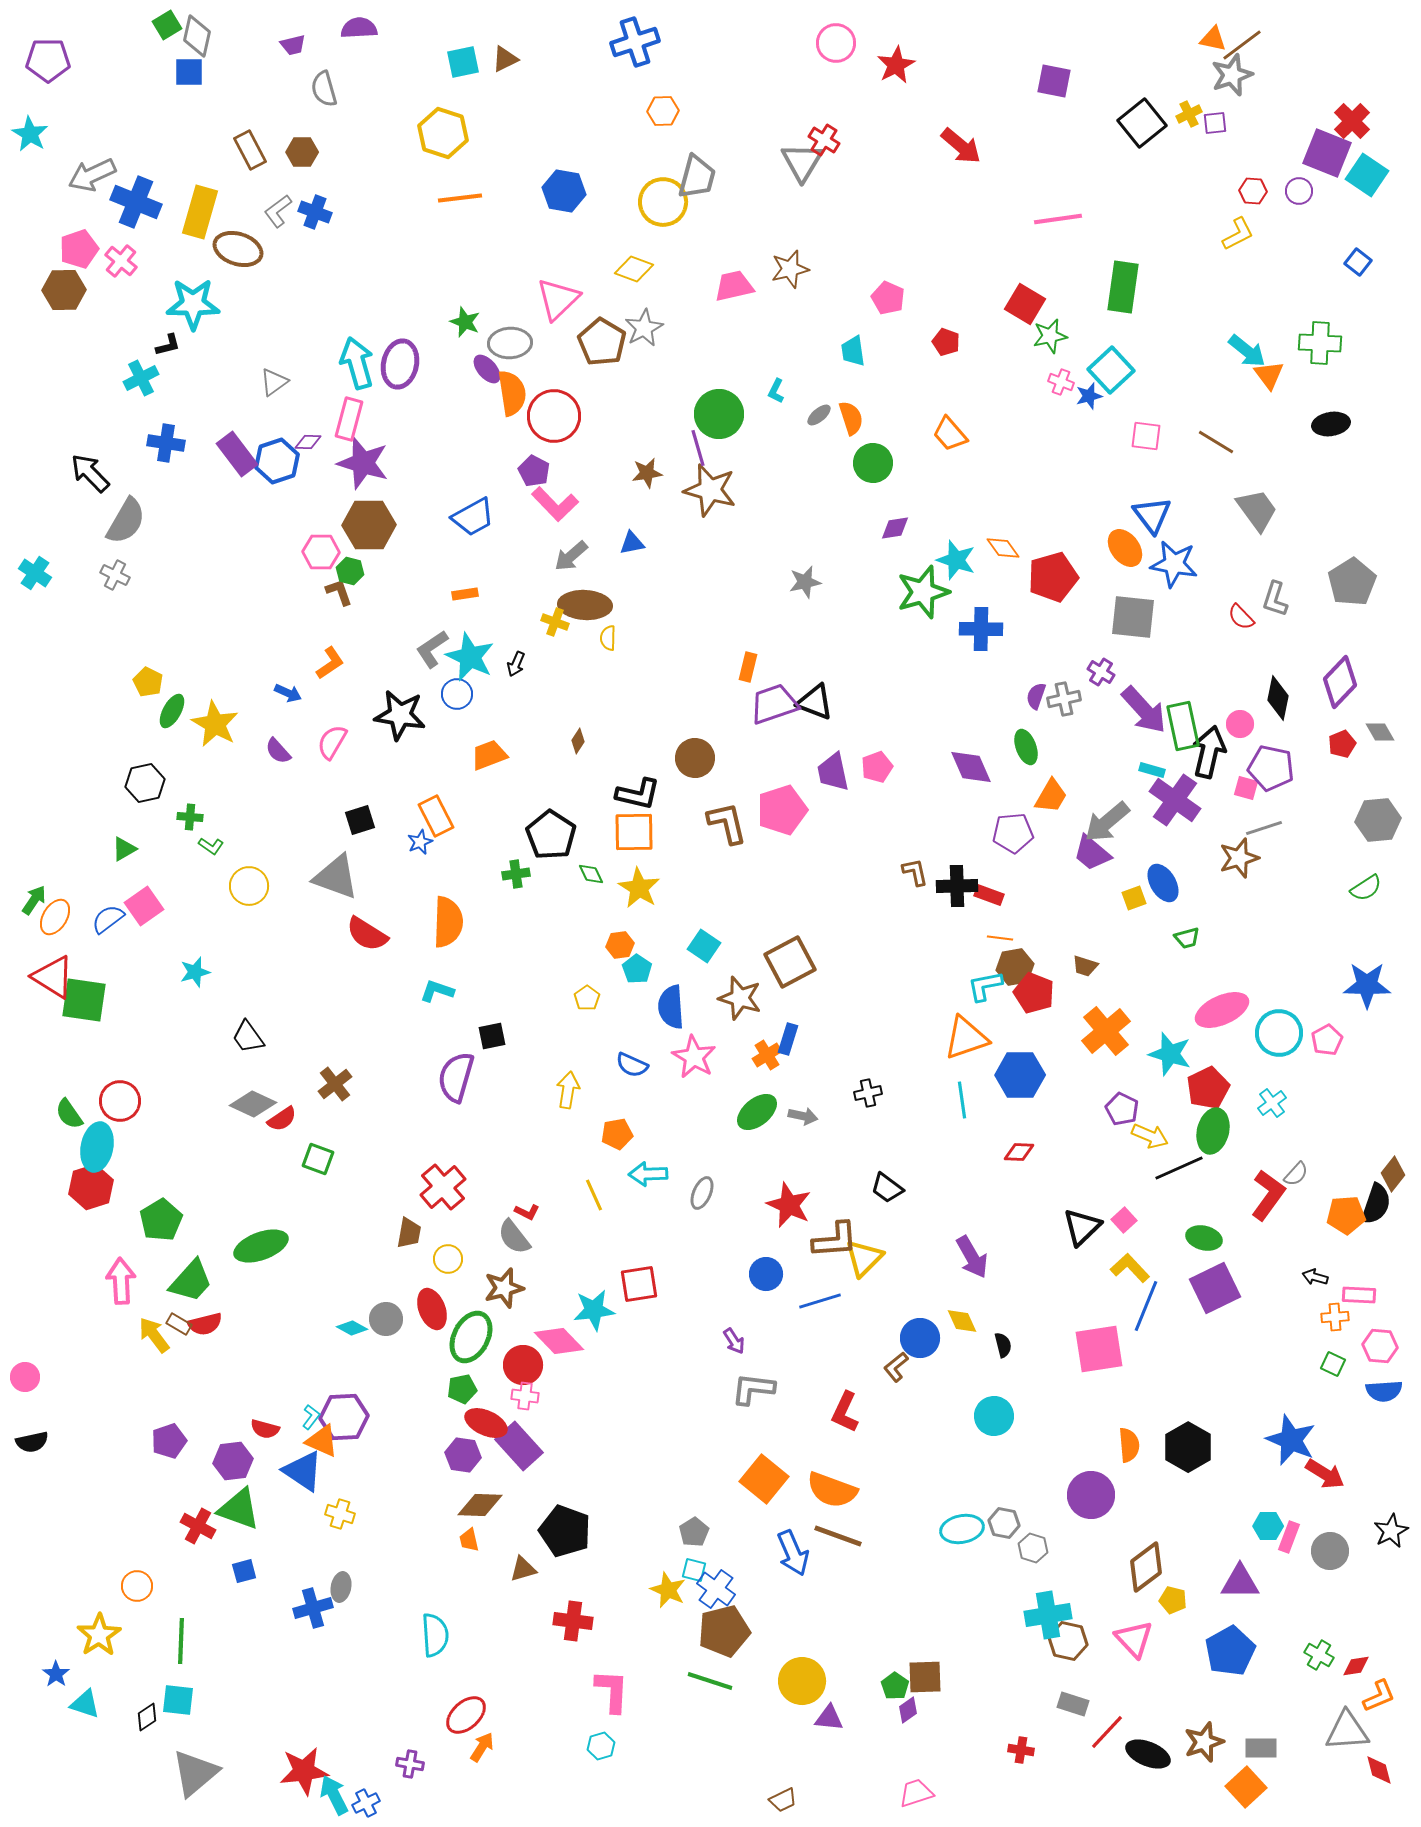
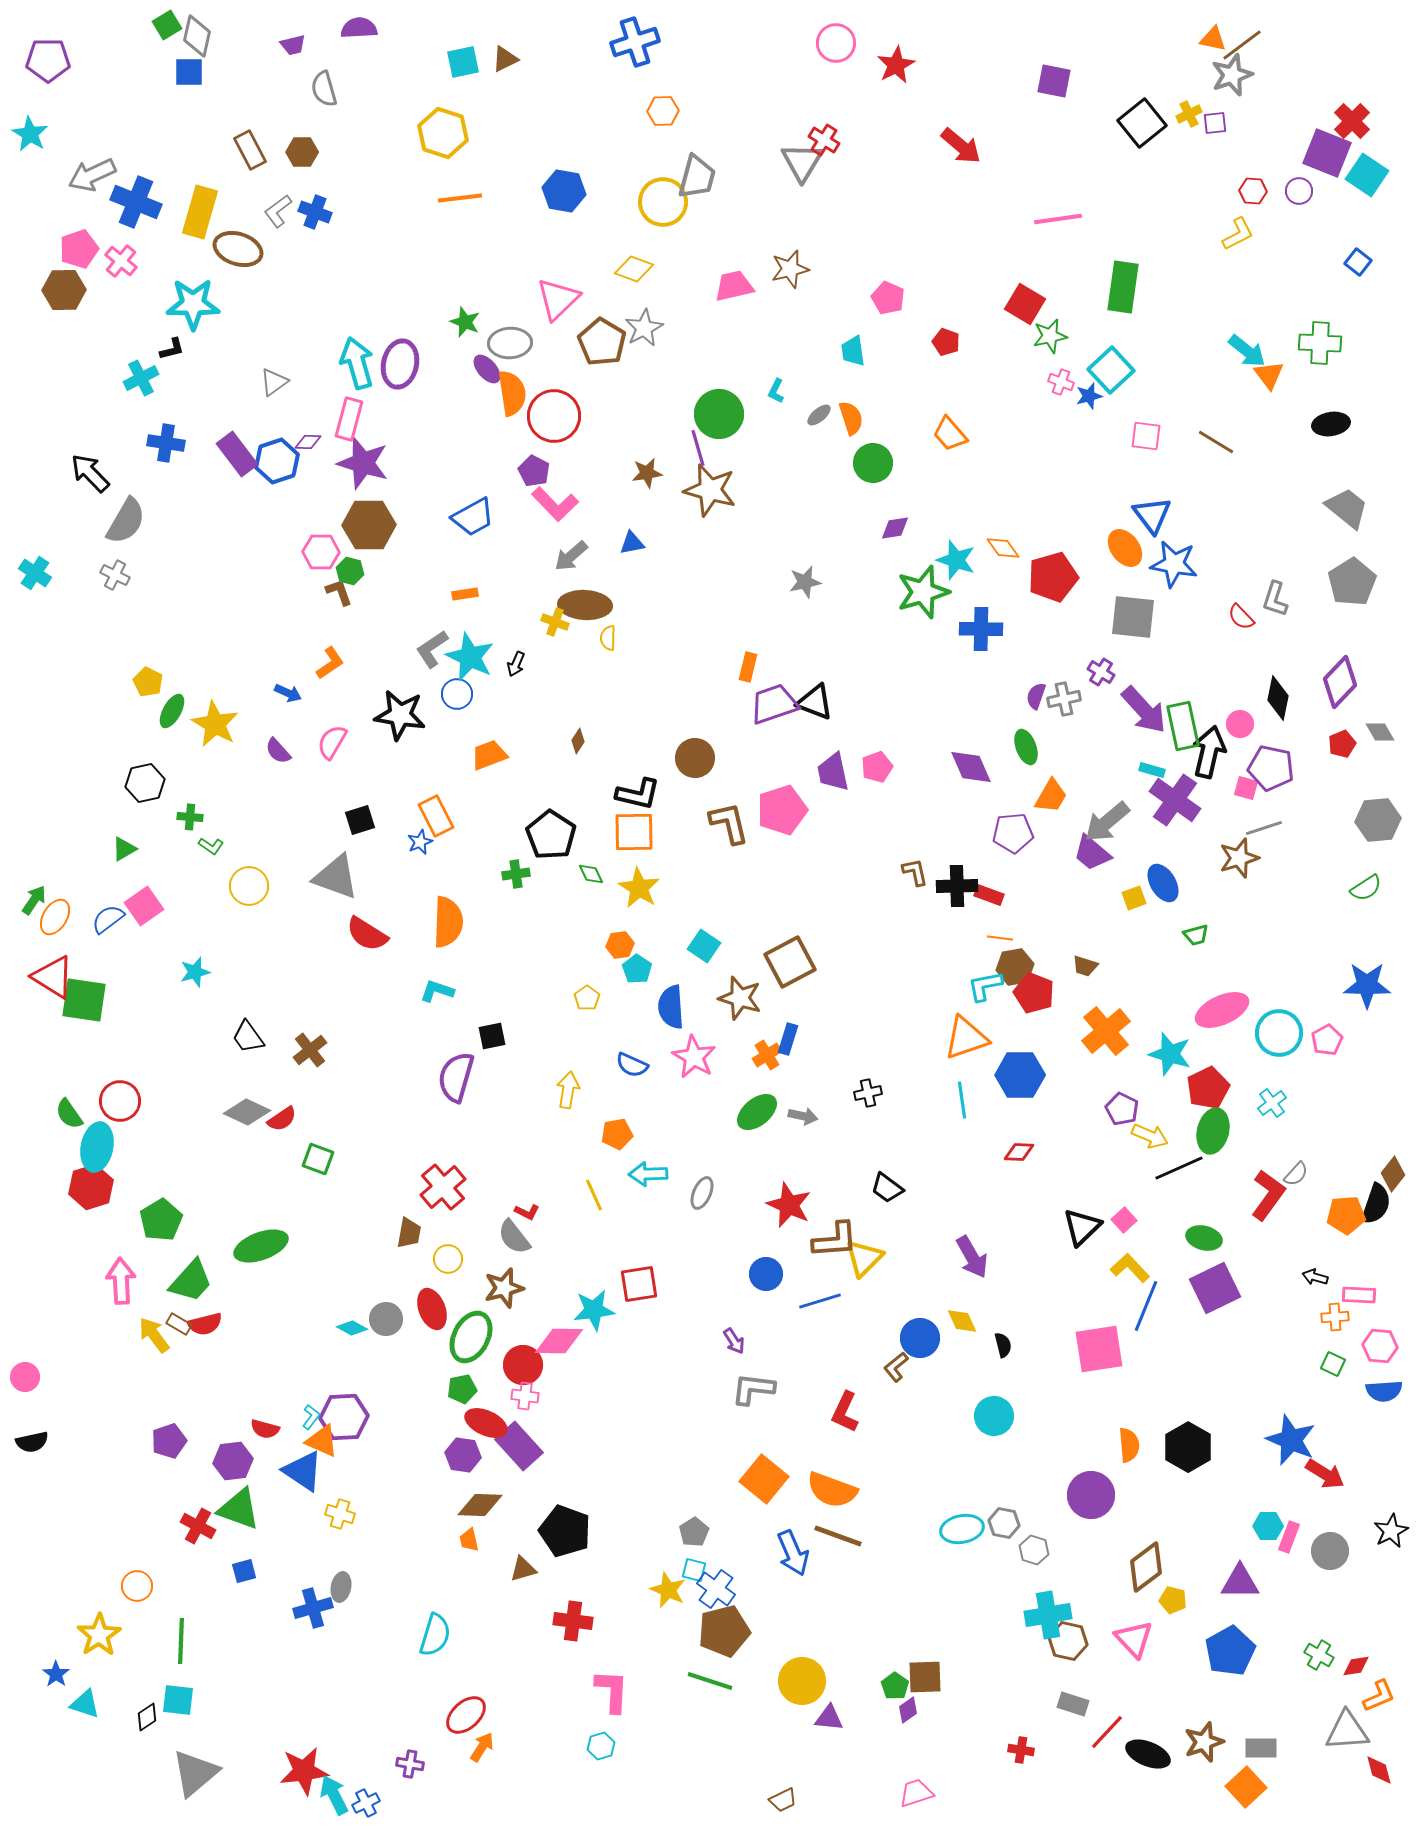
black L-shape at (168, 345): moved 4 px right, 4 px down
gray trapezoid at (1257, 510): moved 90 px right, 2 px up; rotated 15 degrees counterclockwise
brown L-shape at (727, 823): moved 2 px right
green trapezoid at (1187, 938): moved 9 px right, 3 px up
brown cross at (335, 1084): moved 25 px left, 34 px up
gray diamond at (253, 1104): moved 6 px left, 8 px down
pink diamond at (559, 1341): rotated 45 degrees counterclockwise
gray hexagon at (1033, 1548): moved 1 px right, 2 px down
cyan semicircle at (435, 1635): rotated 21 degrees clockwise
